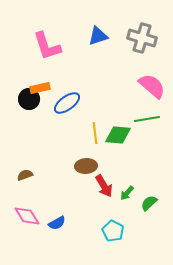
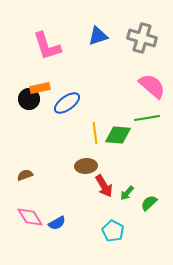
green line: moved 1 px up
pink diamond: moved 3 px right, 1 px down
